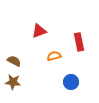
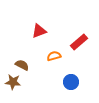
red rectangle: rotated 60 degrees clockwise
brown semicircle: moved 8 px right, 4 px down
